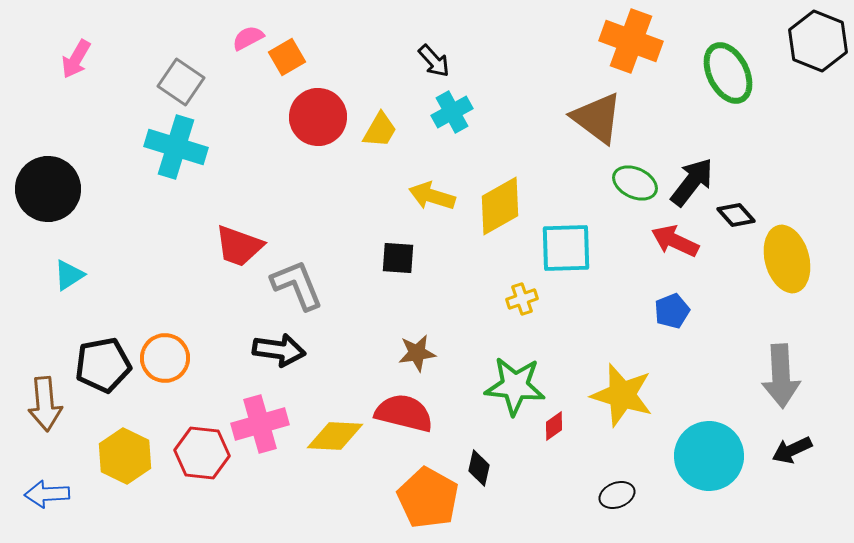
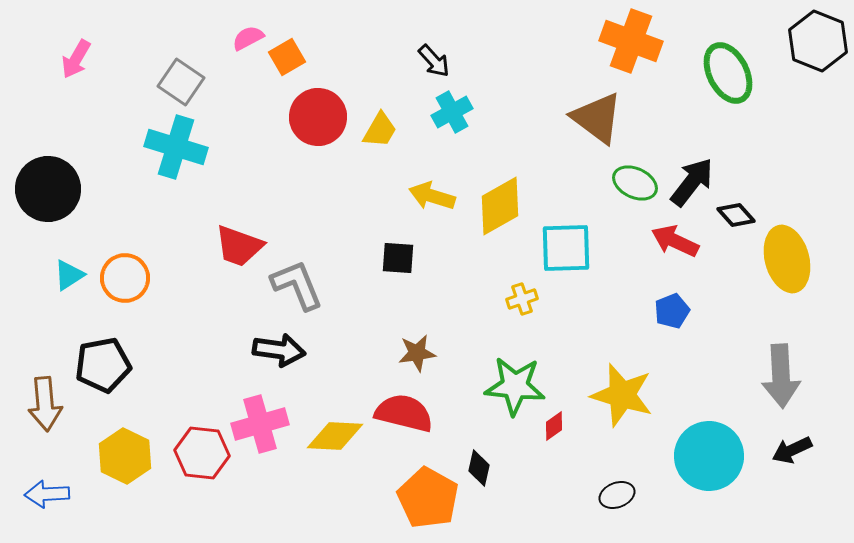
orange circle at (165, 358): moved 40 px left, 80 px up
